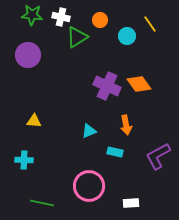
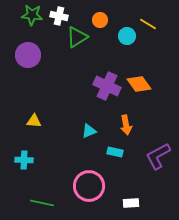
white cross: moved 2 px left, 1 px up
yellow line: moved 2 px left; rotated 24 degrees counterclockwise
